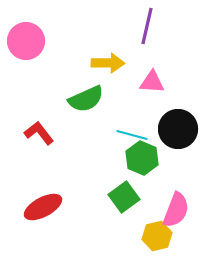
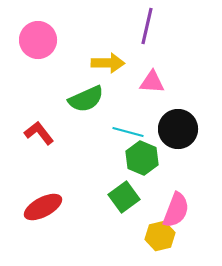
pink circle: moved 12 px right, 1 px up
cyan line: moved 4 px left, 3 px up
yellow hexagon: moved 3 px right
